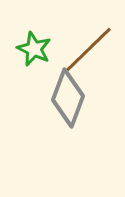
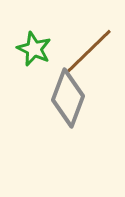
brown line: moved 2 px down
